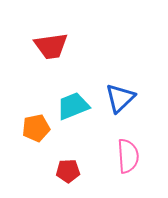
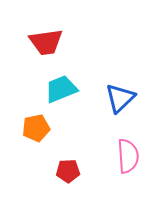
red trapezoid: moved 5 px left, 4 px up
cyan trapezoid: moved 12 px left, 17 px up
